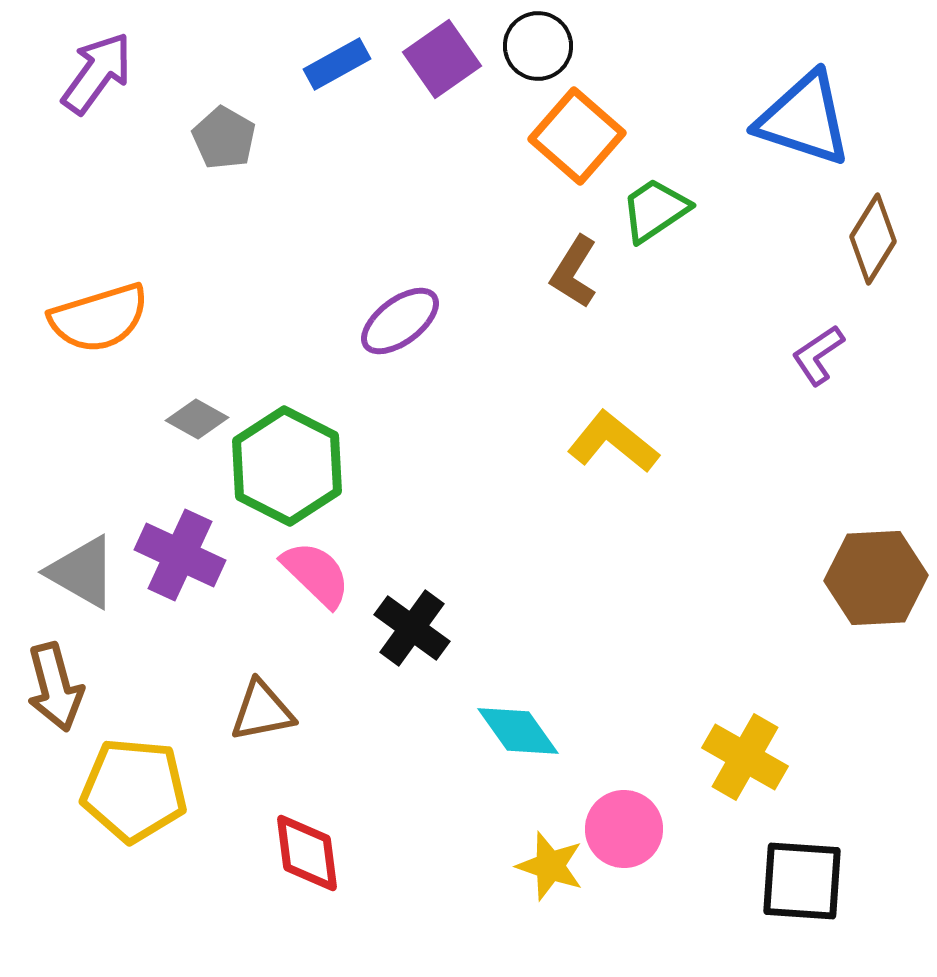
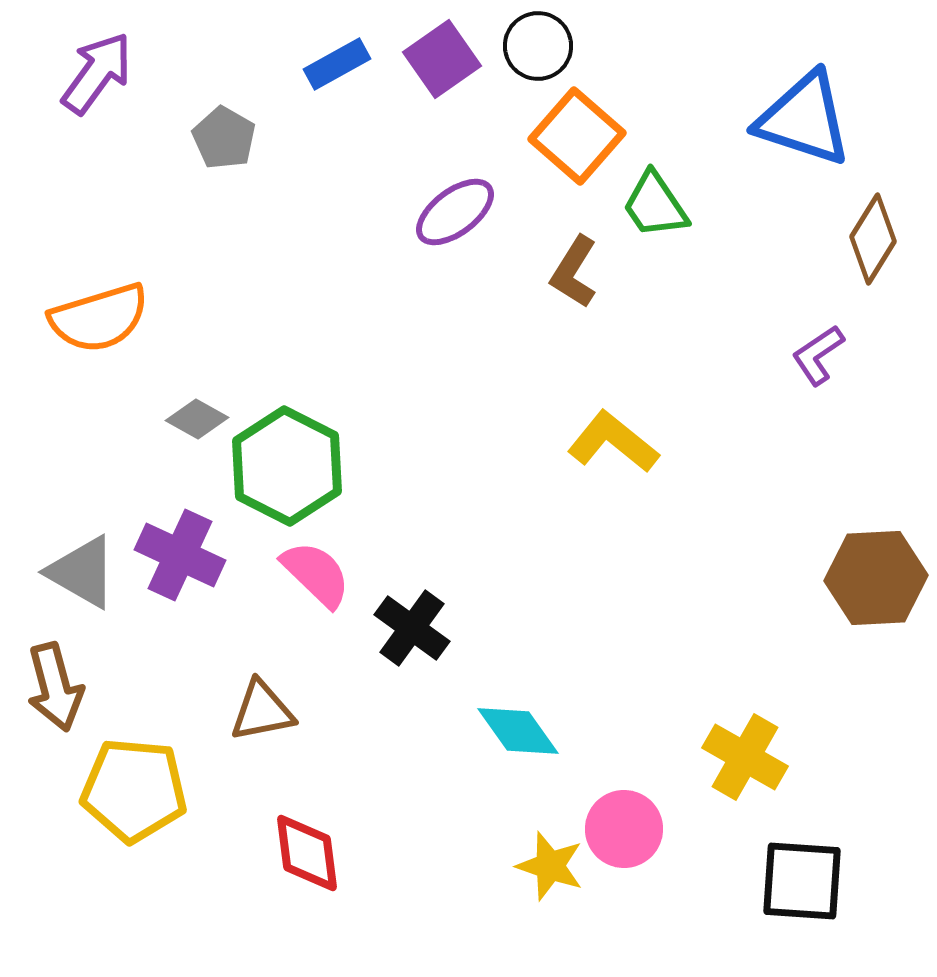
green trapezoid: moved 5 px up; rotated 90 degrees counterclockwise
purple ellipse: moved 55 px right, 109 px up
